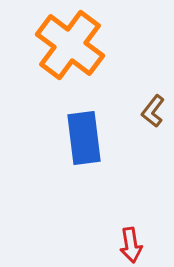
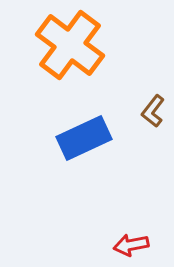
blue rectangle: rotated 72 degrees clockwise
red arrow: rotated 88 degrees clockwise
